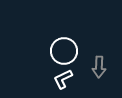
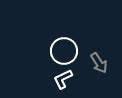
gray arrow: moved 4 px up; rotated 35 degrees counterclockwise
